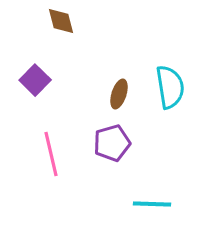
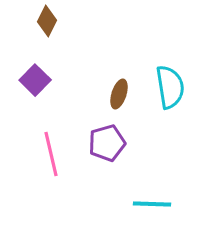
brown diamond: moved 14 px left; rotated 40 degrees clockwise
purple pentagon: moved 5 px left
